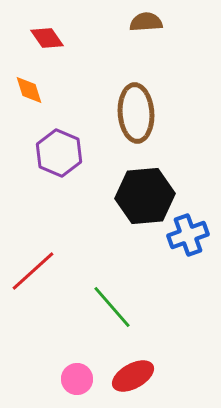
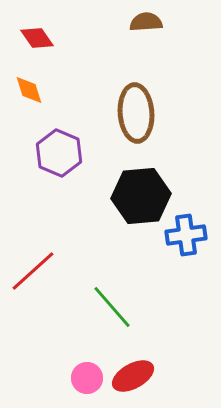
red diamond: moved 10 px left
black hexagon: moved 4 px left
blue cross: moved 2 px left; rotated 12 degrees clockwise
pink circle: moved 10 px right, 1 px up
